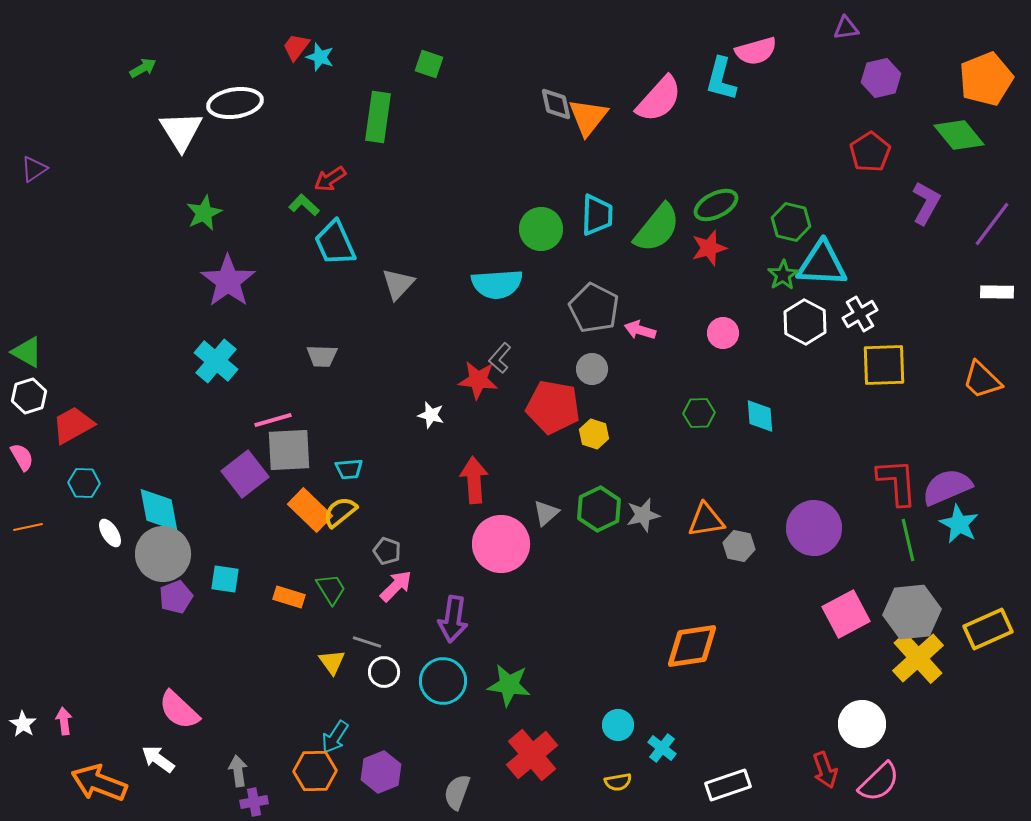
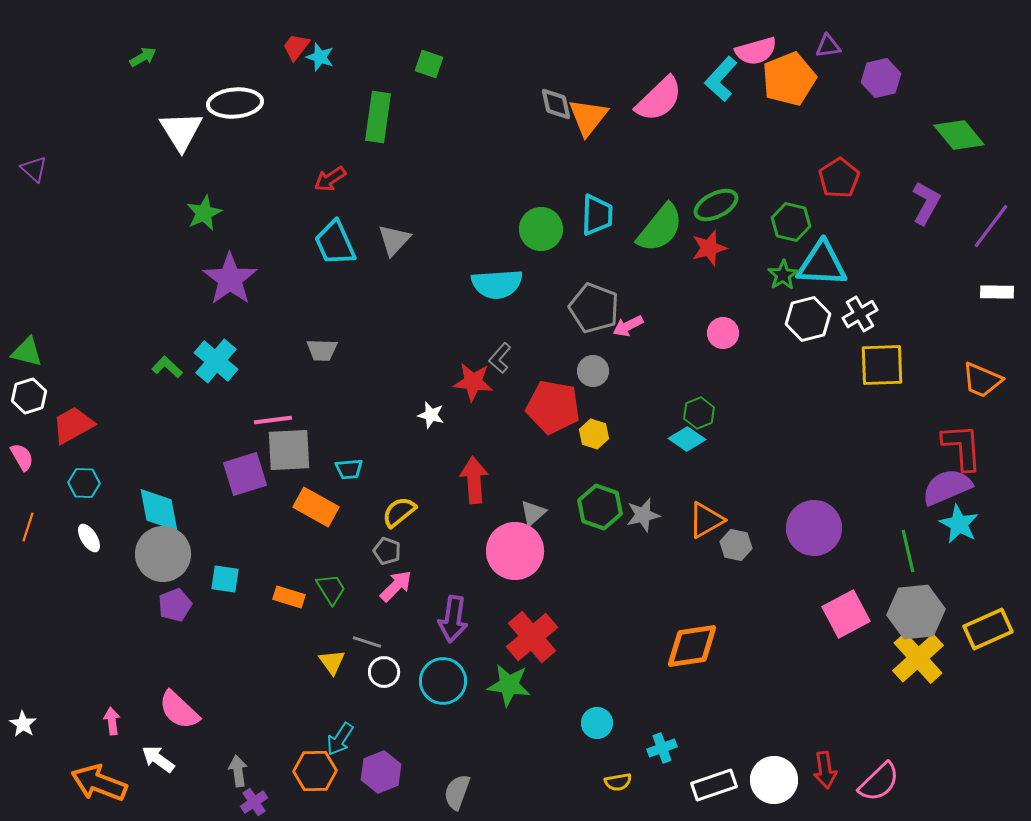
purple triangle at (846, 28): moved 18 px left, 18 px down
green arrow at (143, 68): moved 11 px up
cyan L-shape at (721, 79): rotated 27 degrees clockwise
orange pentagon at (986, 79): moved 197 px left
pink semicircle at (659, 99): rotated 4 degrees clockwise
white ellipse at (235, 103): rotated 4 degrees clockwise
red pentagon at (870, 152): moved 31 px left, 26 px down
purple triangle at (34, 169): rotated 44 degrees counterclockwise
green L-shape at (304, 205): moved 137 px left, 162 px down
purple line at (992, 224): moved 1 px left, 2 px down
green semicircle at (657, 228): moved 3 px right
purple star at (228, 281): moved 2 px right, 2 px up
gray triangle at (398, 284): moved 4 px left, 44 px up
gray pentagon at (594, 308): rotated 6 degrees counterclockwise
white hexagon at (805, 322): moved 3 px right, 3 px up; rotated 18 degrees clockwise
pink arrow at (640, 330): moved 12 px left, 4 px up; rotated 44 degrees counterclockwise
green triangle at (27, 352): rotated 16 degrees counterclockwise
gray trapezoid at (322, 356): moved 6 px up
yellow square at (884, 365): moved 2 px left
gray circle at (592, 369): moved 1 px right, 2 px down
red star at (478, 380): moved 5 px left, 2 px down
orange trapezoid at (982, 380): rotated 21 degrees counterclockwise
green hexagon at (699, 413): rotated 20 degrees counterclockwise
cyan diamond at (760, 416): moved 73 px left, 23 px down; rotated 51 degrees counterclockwise
pink line at (273, 420): rotated 9 degrees clockwise
purple square at (245, 474): rotated 21 degrees clockwise
red L-shape at (897, 482): moved 65 px right, 35 px up
green hexagon at (599, 509): moved 1 px right, 2 px up; rotated 15 degrees counterclockwise
orange rectangle at (310, 510): moved 6 px right, 3 px up; rotated 15 degrees counterclockwise
yellow semicircle at (340, 512): moved 59 px right
gray triangle at (546, 513): moved 13 px left
orange triangle at (706, 520): rotated 21 degrees counterclockwise
orange line at (28, 527): rotated 60 degrees counterclockwise
white ellipse at (110, 533): moved 21 px left, 5 px down
green line at (908, 540): moved 11 px down
pink circle at (501, 544): moved 14 px right, 7 px down
gray hexagon at (739, 546): moved 3 px left, 1 px up
purple pentagon at (176, 597): moved 1 px left, 8 px down
gray hexagon at (912, 612): moved 4 px right
pink arrow at (64, 721): moved 48 px right
white circle at (862, 724): moved 88 px left, 56 px down
cyan circle at (618, 725): moved 21 px left, 2 px up
cyan arrow at (335, 737): moved 5 px right, 2 px down
cyan cross at (662, 748): rotated 32 degrees clockwise
red cross at (532, 755): moved 118 px up
red arrow at (825, 770): rotated 12 degrees clockwise
white rectangle at (728, 785): moved 14 px left
purple cross at (254, 802): rotated 24 degrees counterclockwise
